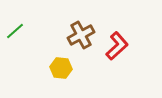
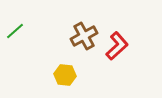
brown cross: moved 3 px right, 1 px down
yellow hexagon: moved 4 px right, 7 px down
